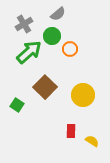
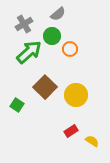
yellow circle: moved 7 px left
red rectangle: rotated 56 degrees clockwise
